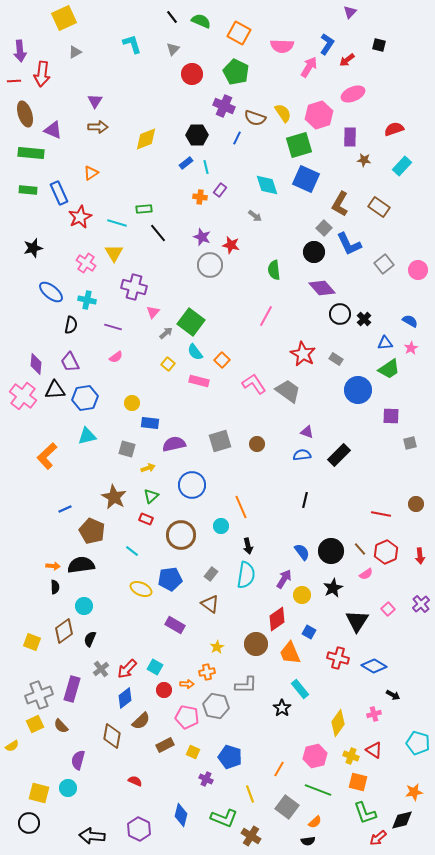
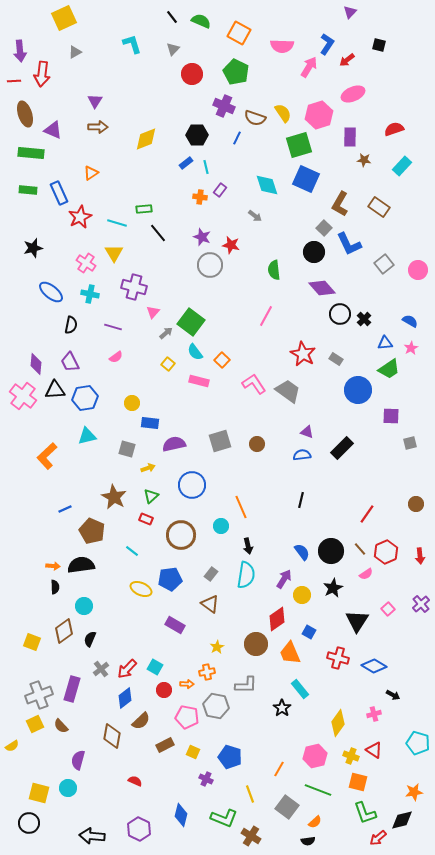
cyan cross at (87, 300): moved 3 px right, 6 px up
black rectangle at (339, 455): moved 3 px right, 7 px up
black line at (305, 500): moved 4 px left
red line at (381, 514): moved 14 px left; rotated 66 degrees counterclockwise
